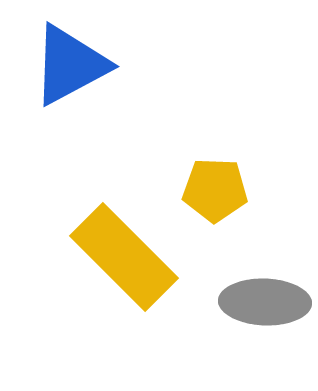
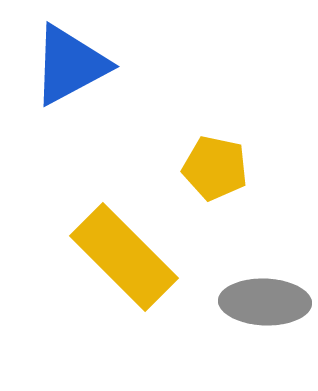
yellow pentagon: moved 22 px up; rotated 10 degrees clockwise
